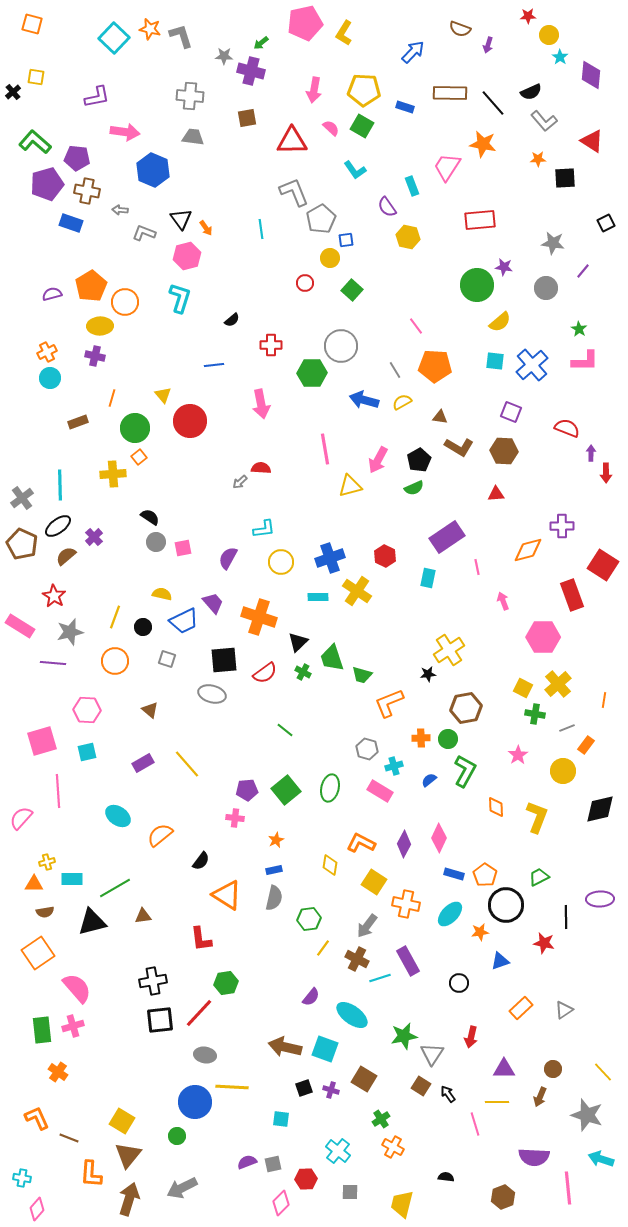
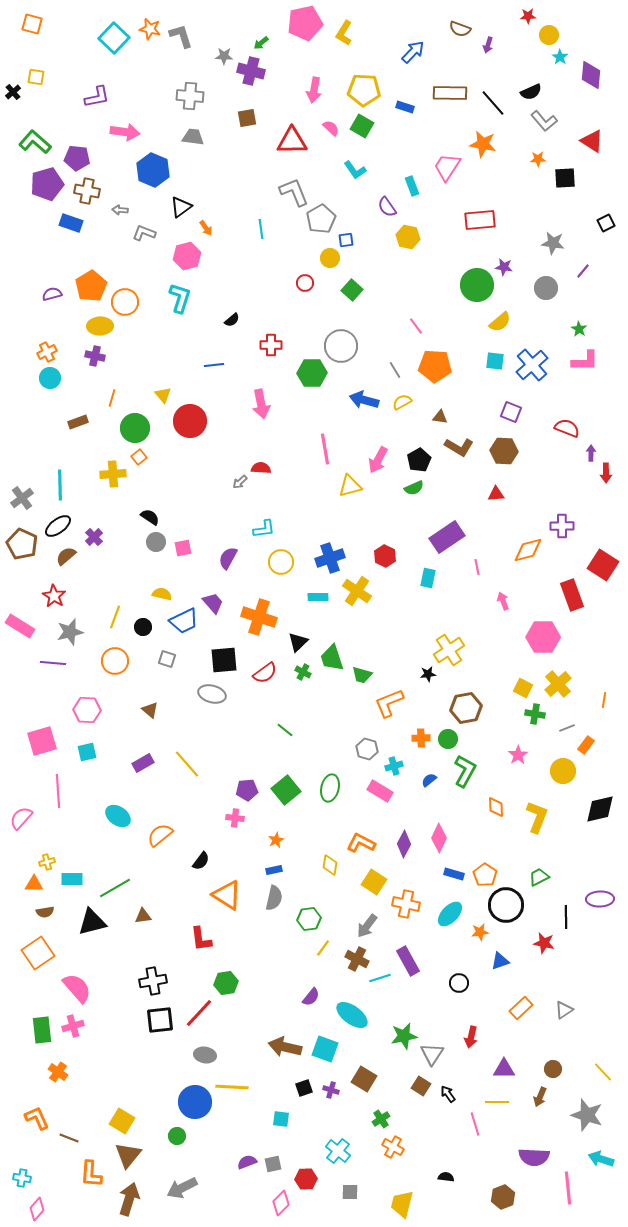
black triangle at (181, 219): moved 12 px up; rotated 30 degrees clockwise
